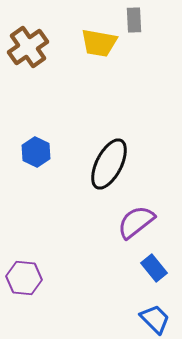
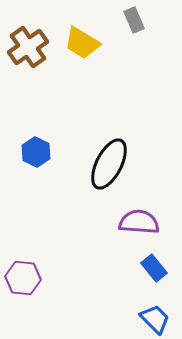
gray rectangle: rotated 20 degrees counterclockwise
yellow trapezoid: moved 17 px left; rotated 21 degrees clockwise
purple semicircle: moved 3 px right; rotated 42 degrees clockwise
purple hexagon: moved 1 px left
